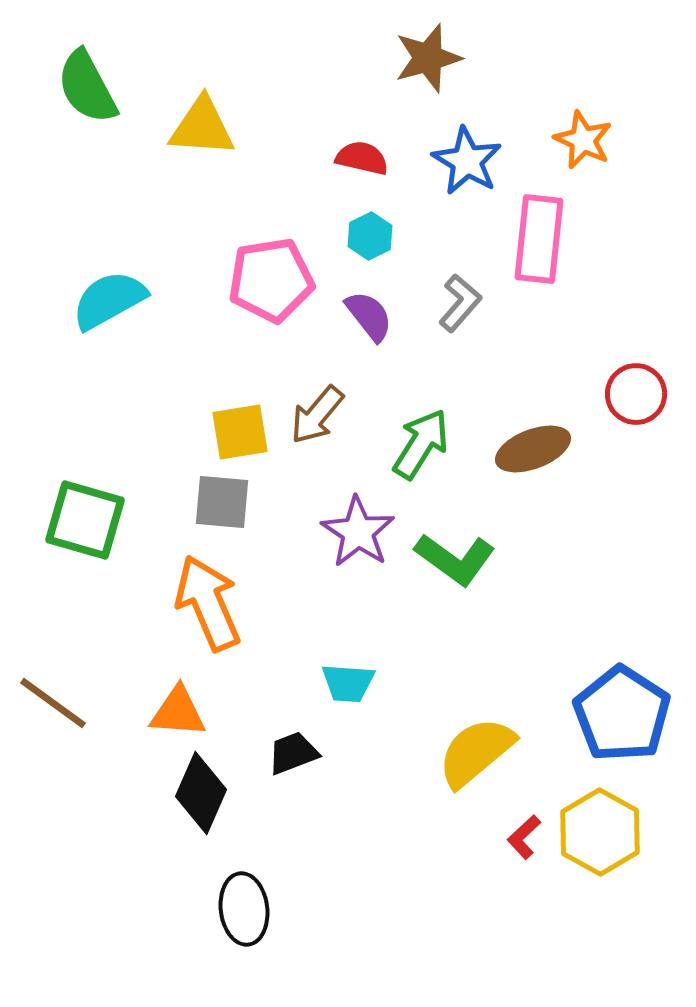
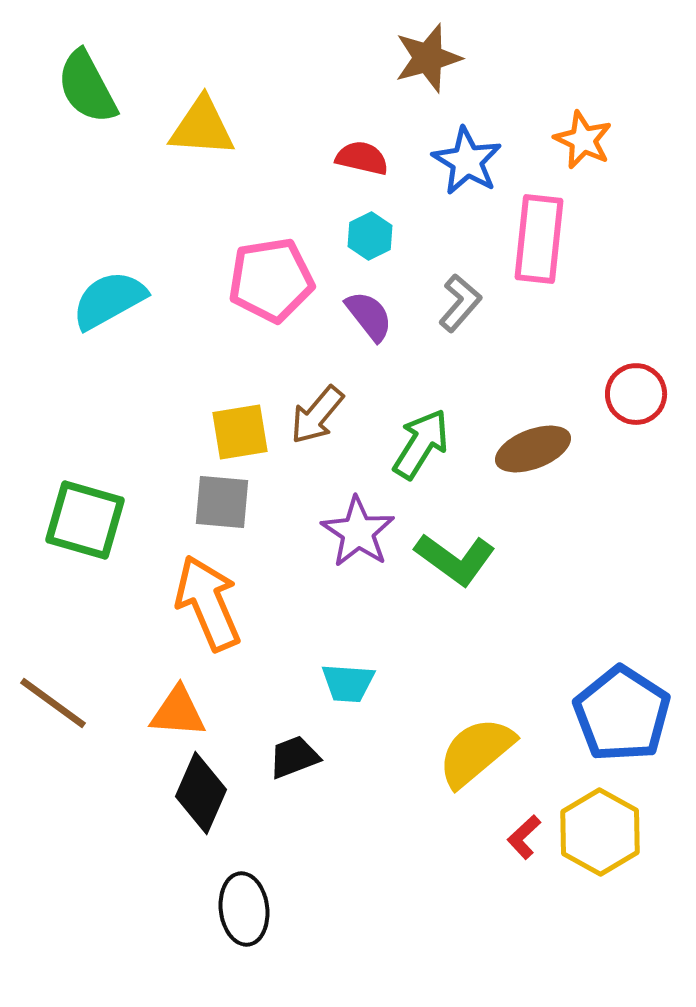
black trapezoid: moved 1 px right, 4 px down
